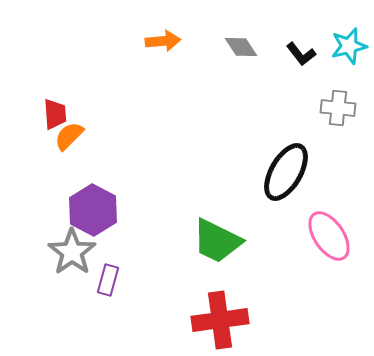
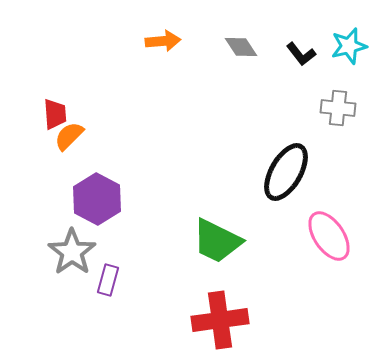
purple hexagon: moved 4 px right, 11 px up
